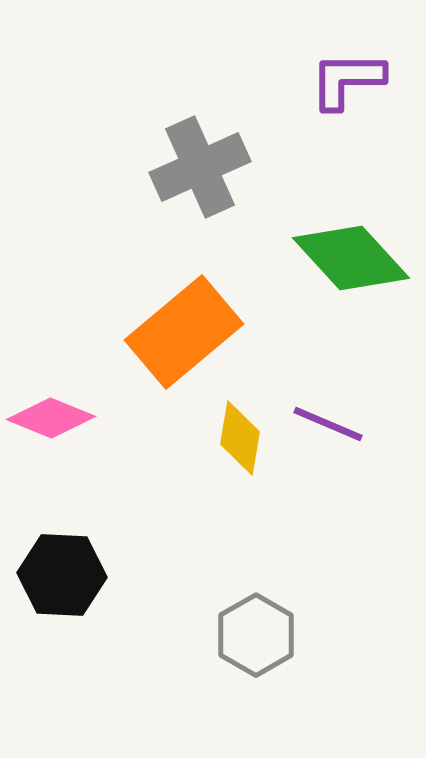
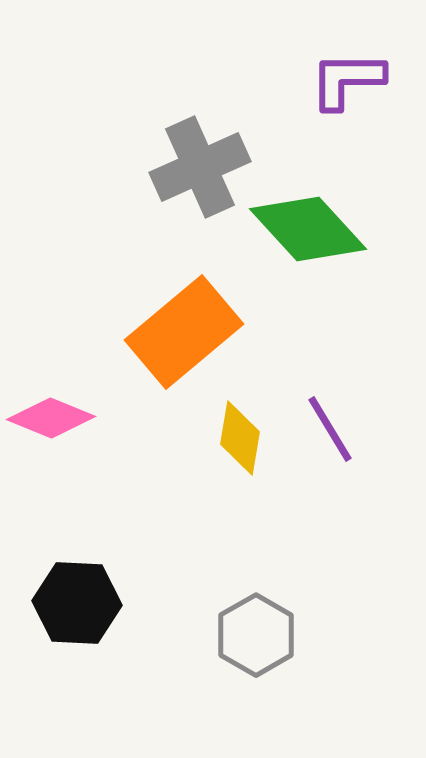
green diamond: moved 43 px left, 29 px up
purple line: moved 2 px right, 5 px down; rotated 36 degrees clockwise
black hexagon: moved 15 px right, 28 px down
